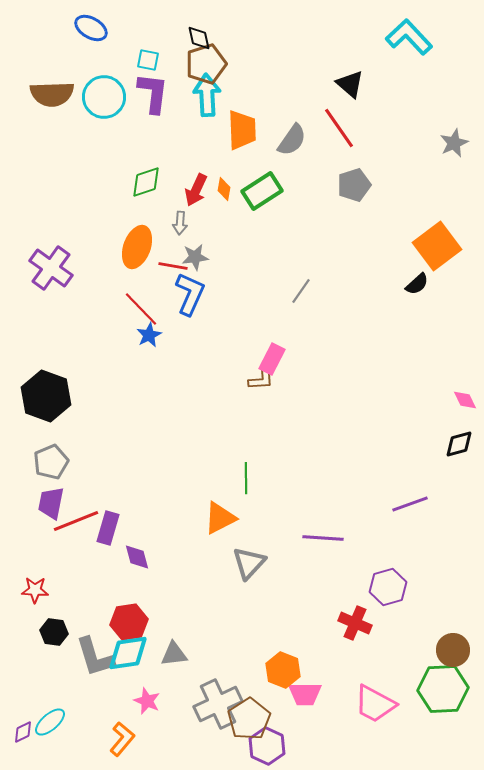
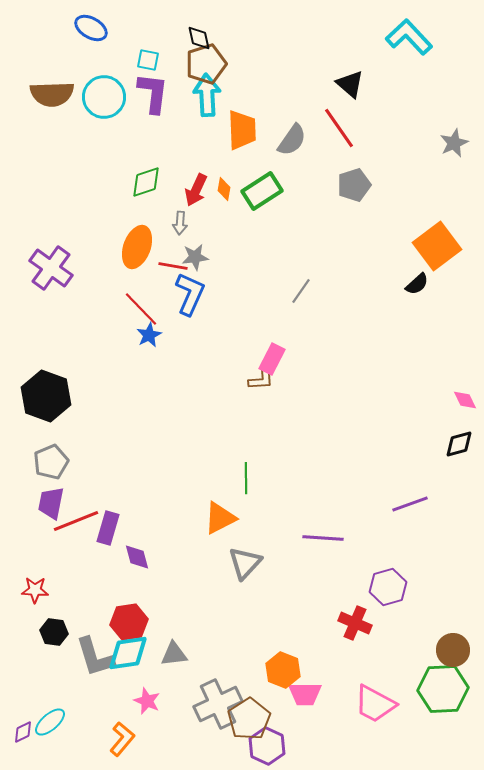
gray triangle at (249, 563): moved 4 px left
